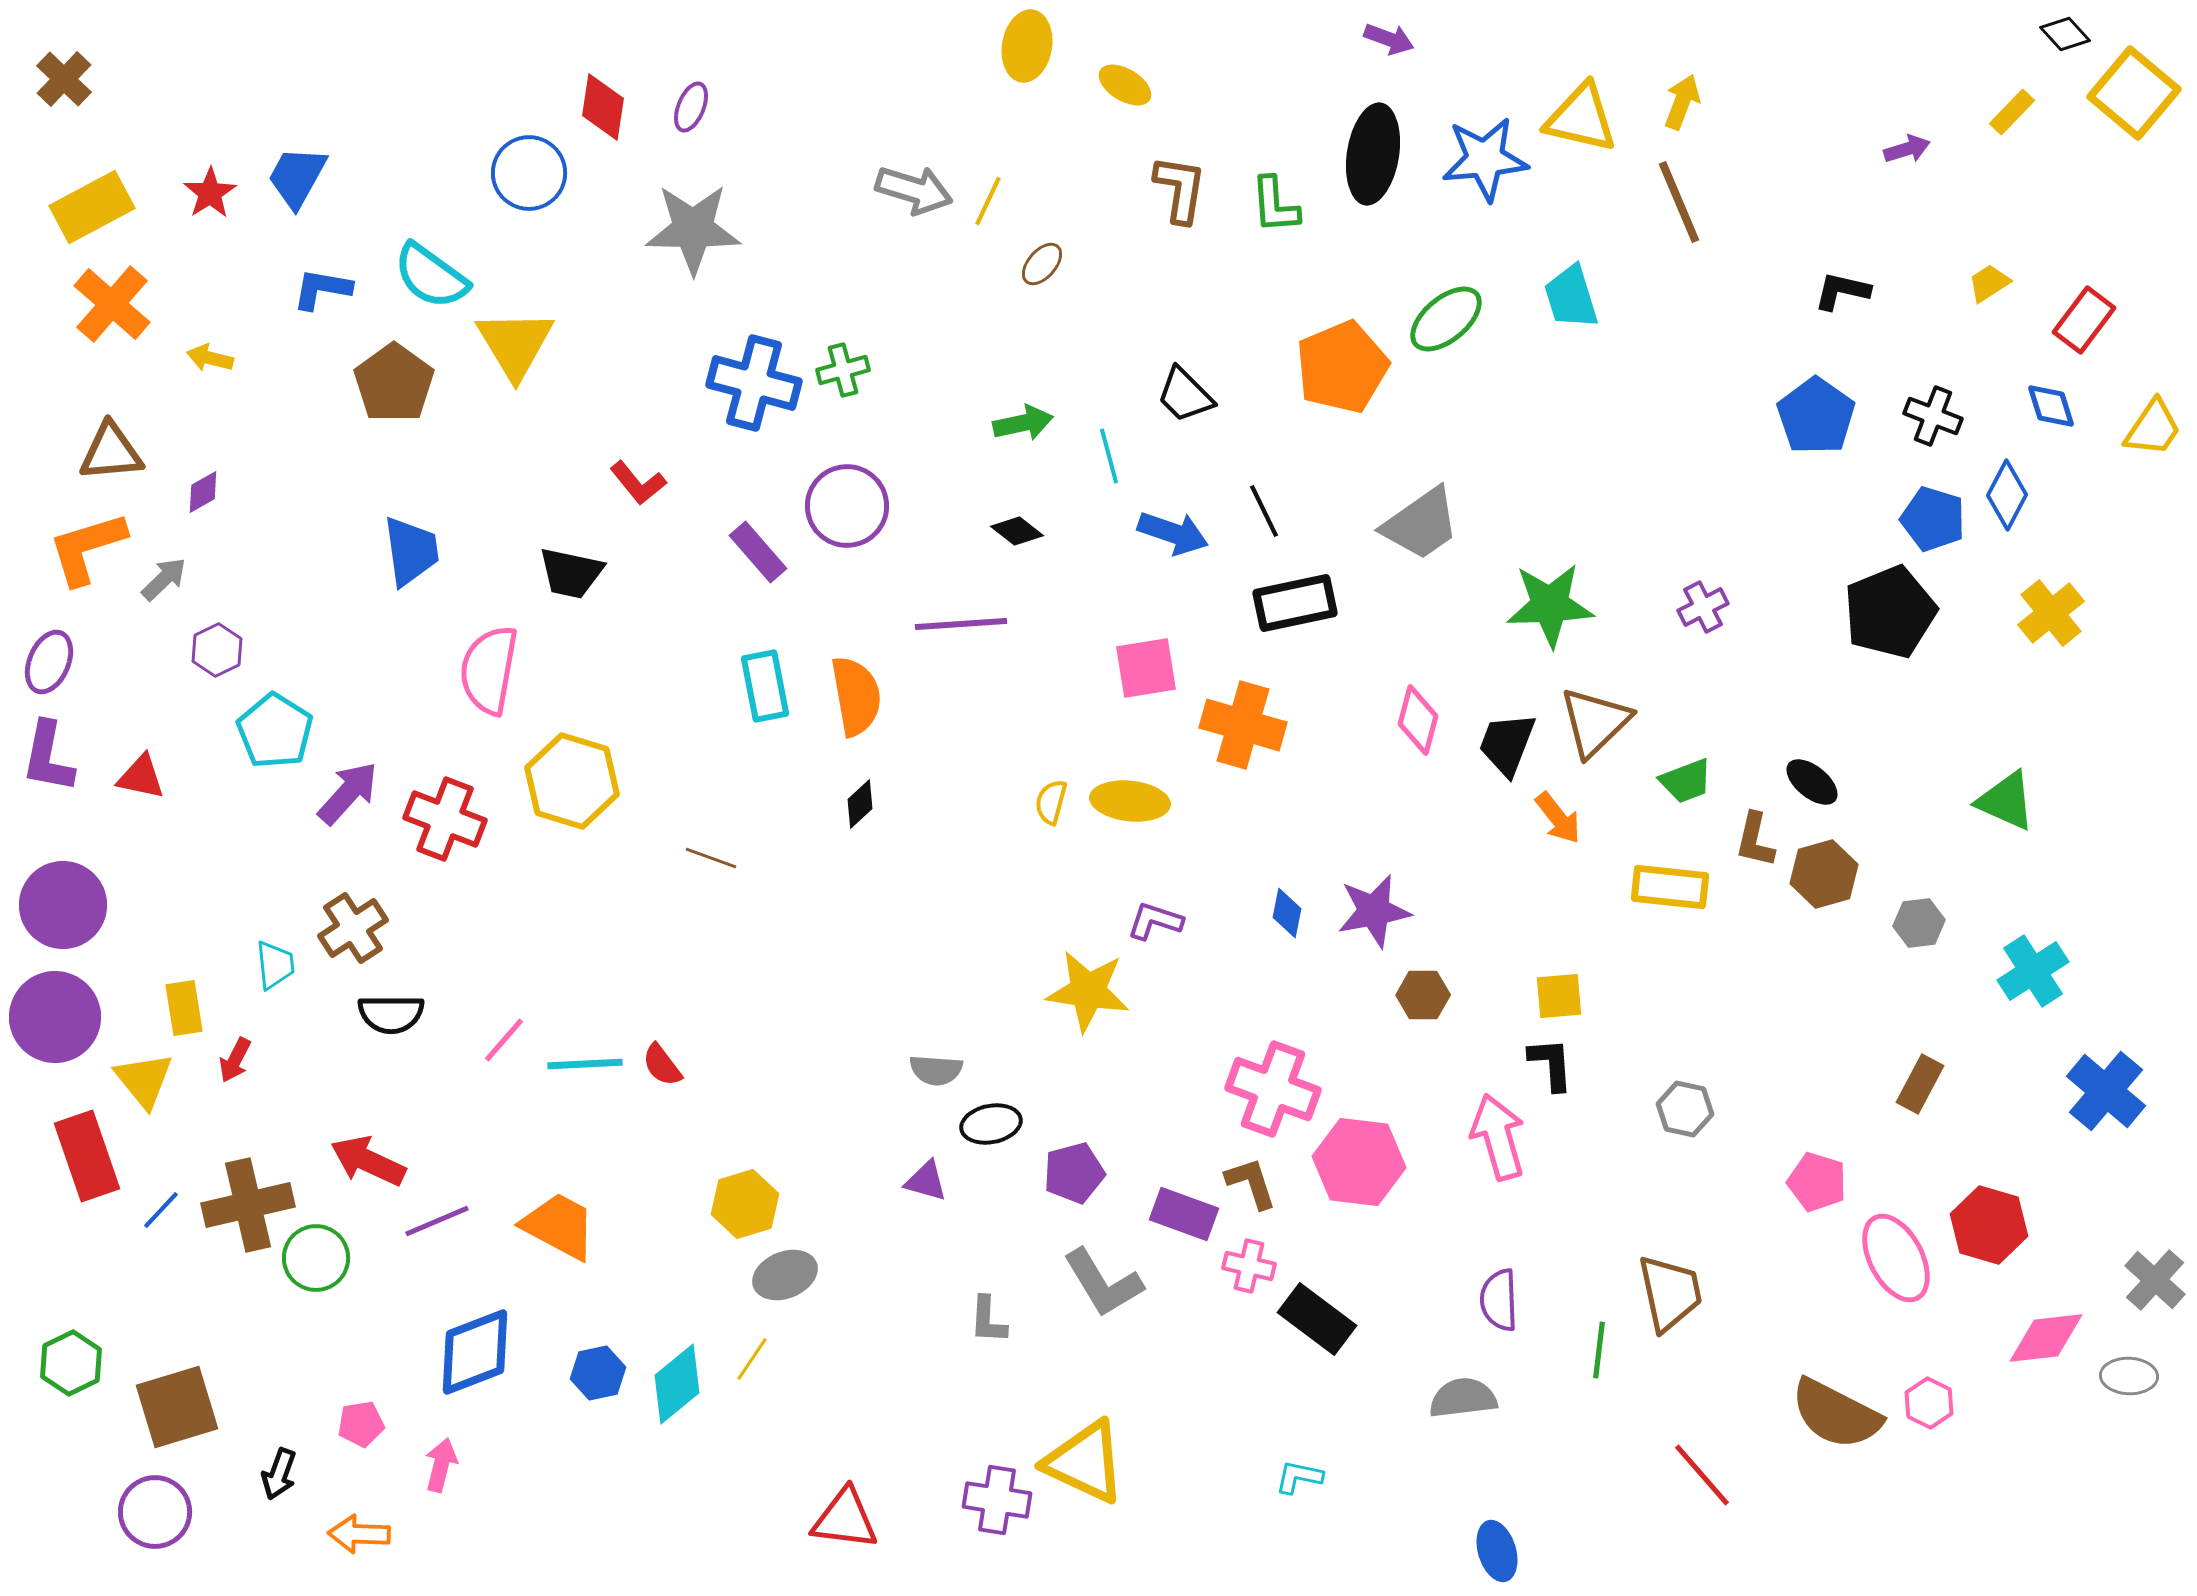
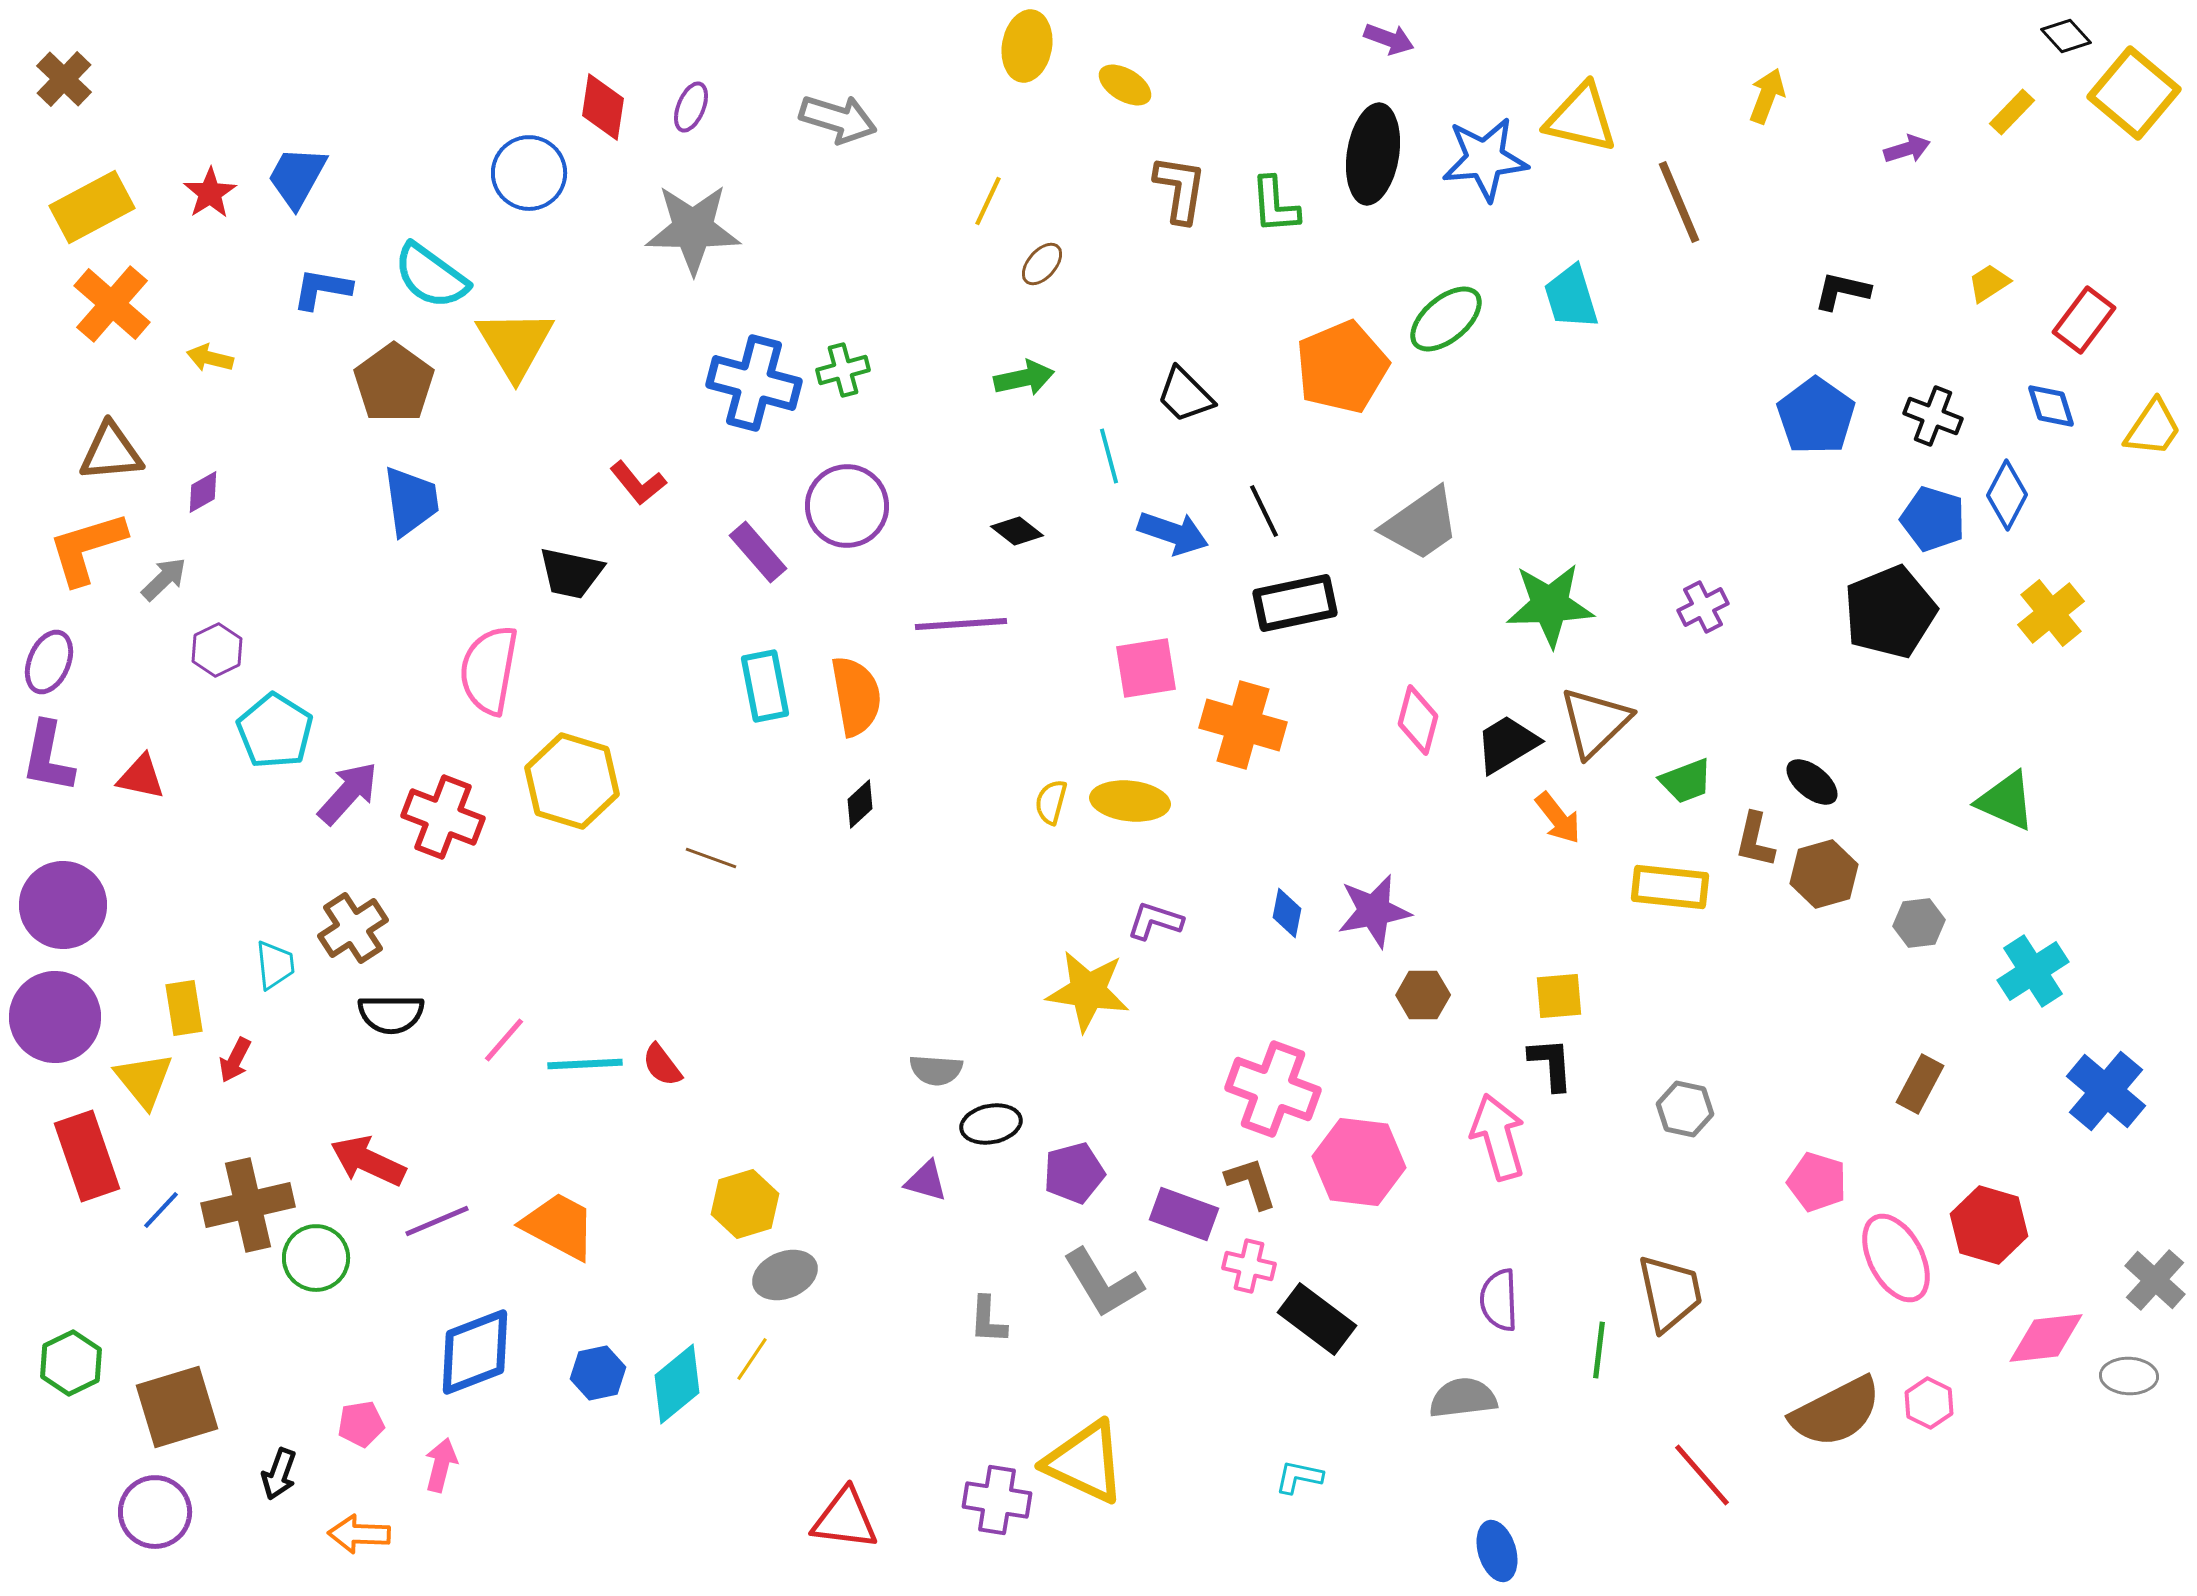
black diamond at (2065, 34): moved 1 px right, 2 px down
yellow arrow at (1682, 102): moved 85 px right, 6 px up
gray arrow at (914, 190): moved 76 px left, 71 px up
green arrow at (1023, 423): moved 1 px right, 45 px up
blue trapezoid at (411, 551): moved 50 px up
black trapezoid at (1507, 744): rotated 38 degrees clockwise
red cross at (445, 819): moved 2 px left, 2 px up
brown semicircle at (1836, 1414): moved 2 px up; rotated 54 degrees counterclockwise
